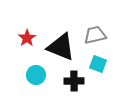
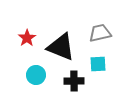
gray trapezoid: moved 5 px right, 2 px up
cyan square: rotated 24 degrees counterclockwise
